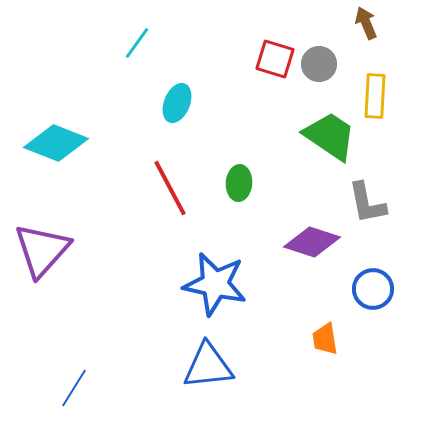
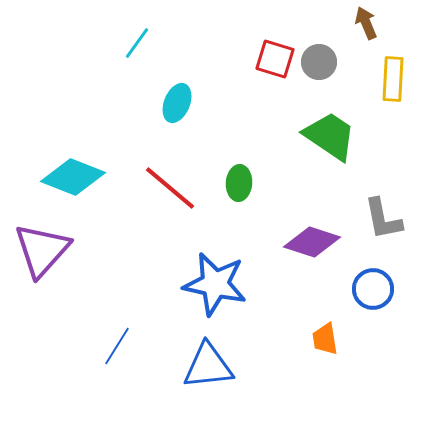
gray circle: moved 2 px up
yellow rectangle: moved 18 px right, 17 px up
cyan diamond: moved 17 px right, 34 px down
red line: rotated 22 degrees counterclockwise
gray L-shape: moved 16 px right, 16 px down
blue line: moved 43 px right, 42 px up
